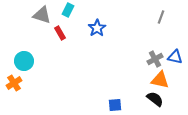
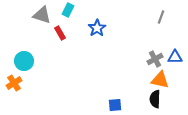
blue triangle: rotated 14 degrees counterclockwise
black semicircle: rotated 126 degrees counterclockwise
